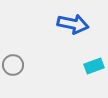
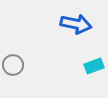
blue arrow: moved 3 px right
